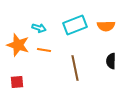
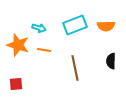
red square: moved 1 px left, 2 px down
